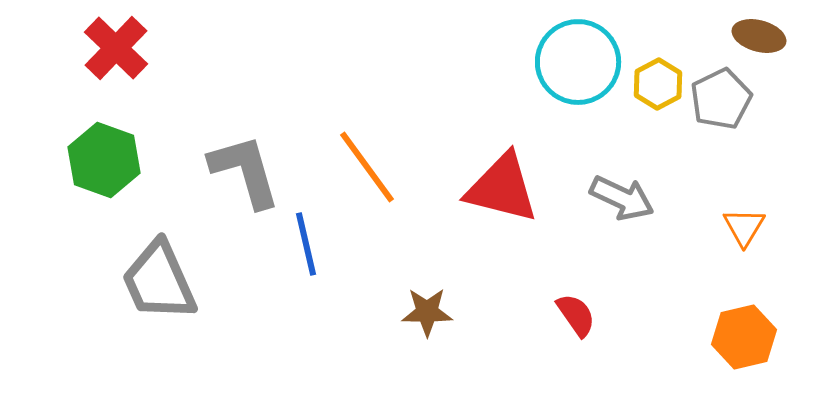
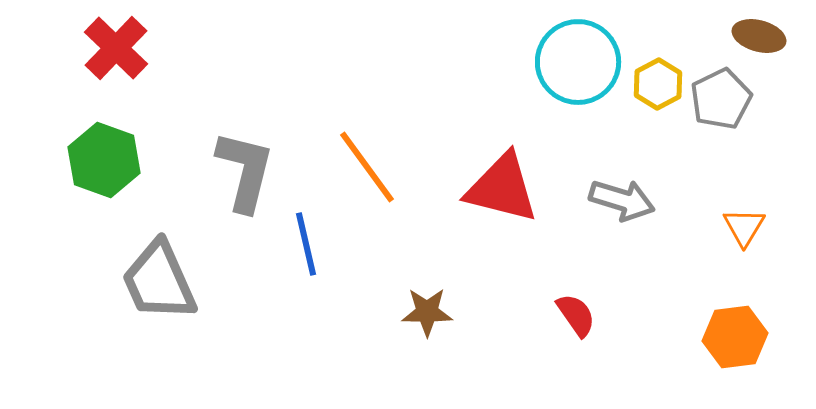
gray L-shape: rotated 30 degrees clockwise
gray arrow: moved 2 px down; rotated 8 degrees counterclockwise
orange hexagon: moved 9 px left; rotated 6 degrees clockwise
